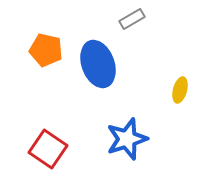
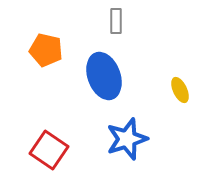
gray rectangle: moved 16 px left, 2 px down; rotated 60 degrees counterclockwise
blue ellipse: moved 6 px right, 12 px down
yellow ellipse: rotated 40 degrees counterclockwise
red square: moved 1 px right, 1 px down
